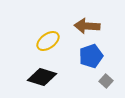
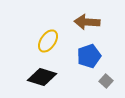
brown arrow: moved 4 px up
yellow ellipse: rotated 20 degrees counterclockwise
blue pentagon: moved 2 px left
